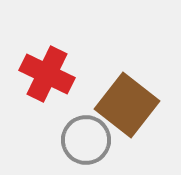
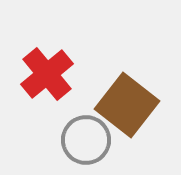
red cross: rotated 24 degrees clockwise
